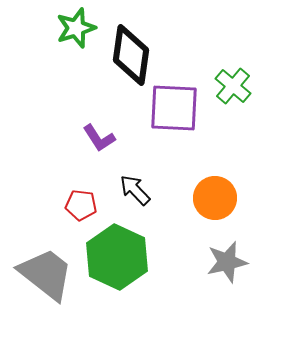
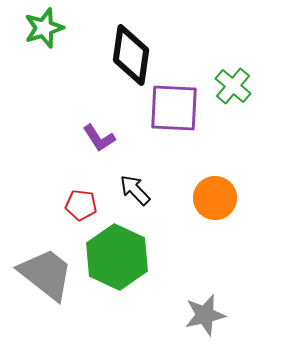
green star: moved 32 px left
gray star: moved 22 px left, 53 px down
